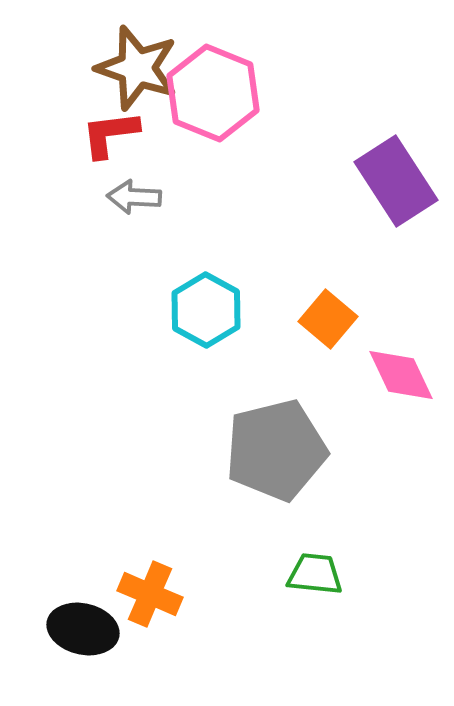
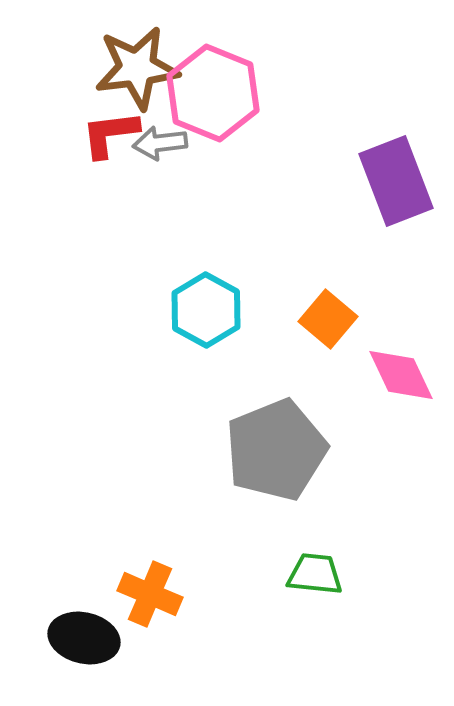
brown star: rotated 26 degrees counterclockwise
purple rectangle: rotated 12 degrees clockwise
gray arrow: moved 26 px right, 54 px up; rotated 10 degrees counterclockwise
gray pentagon: rotated 8 degrees counterclockwise
black ellipse: moved 1 px right, 9 px down
